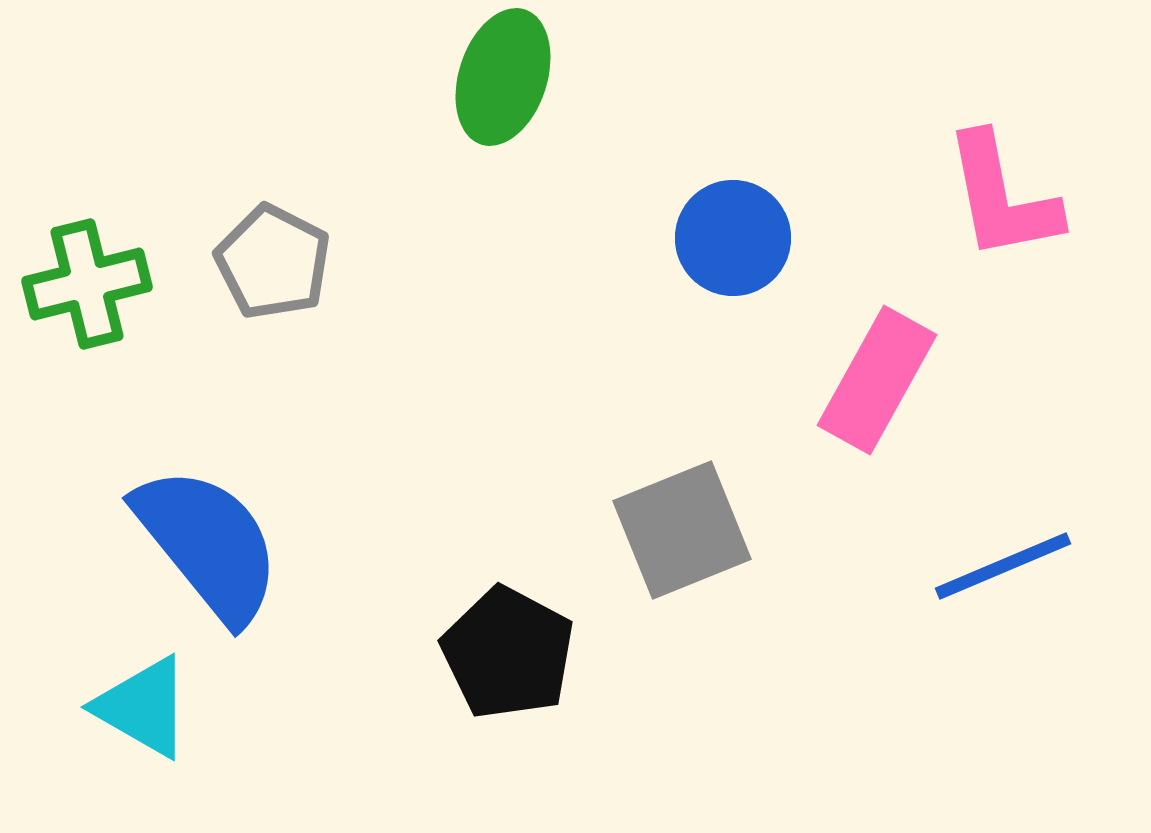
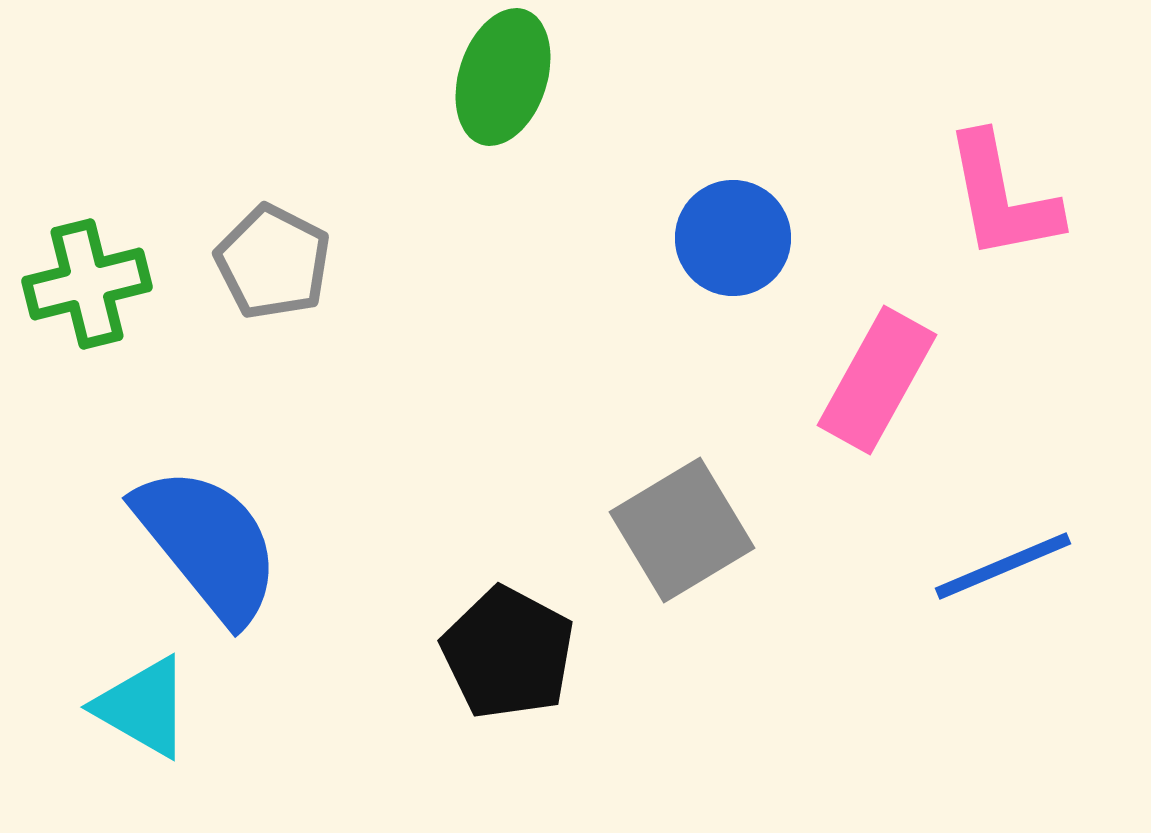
gray square: rotated 9 degrees counterclockwise
